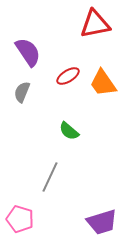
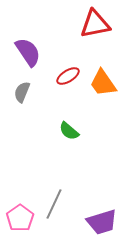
gray line: moved 4 px right, 27 px down
pink pentagon: moved 1 px up; rotated 20 degrees clockwise
